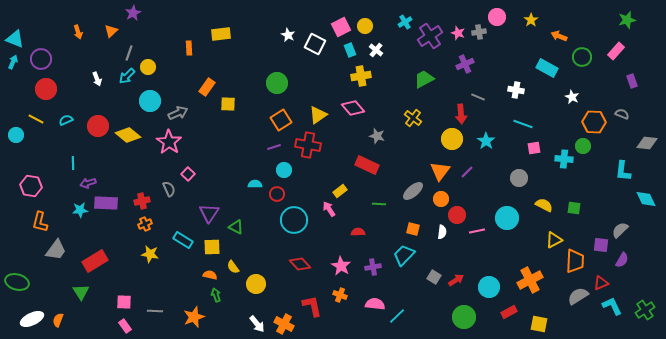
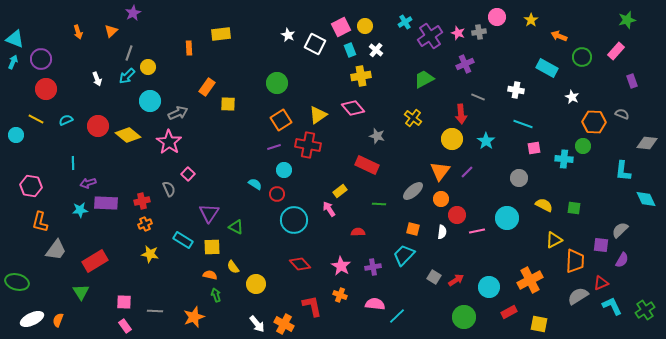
cyan semicircle at (255, 184): rotated 32 degrees clockwise
